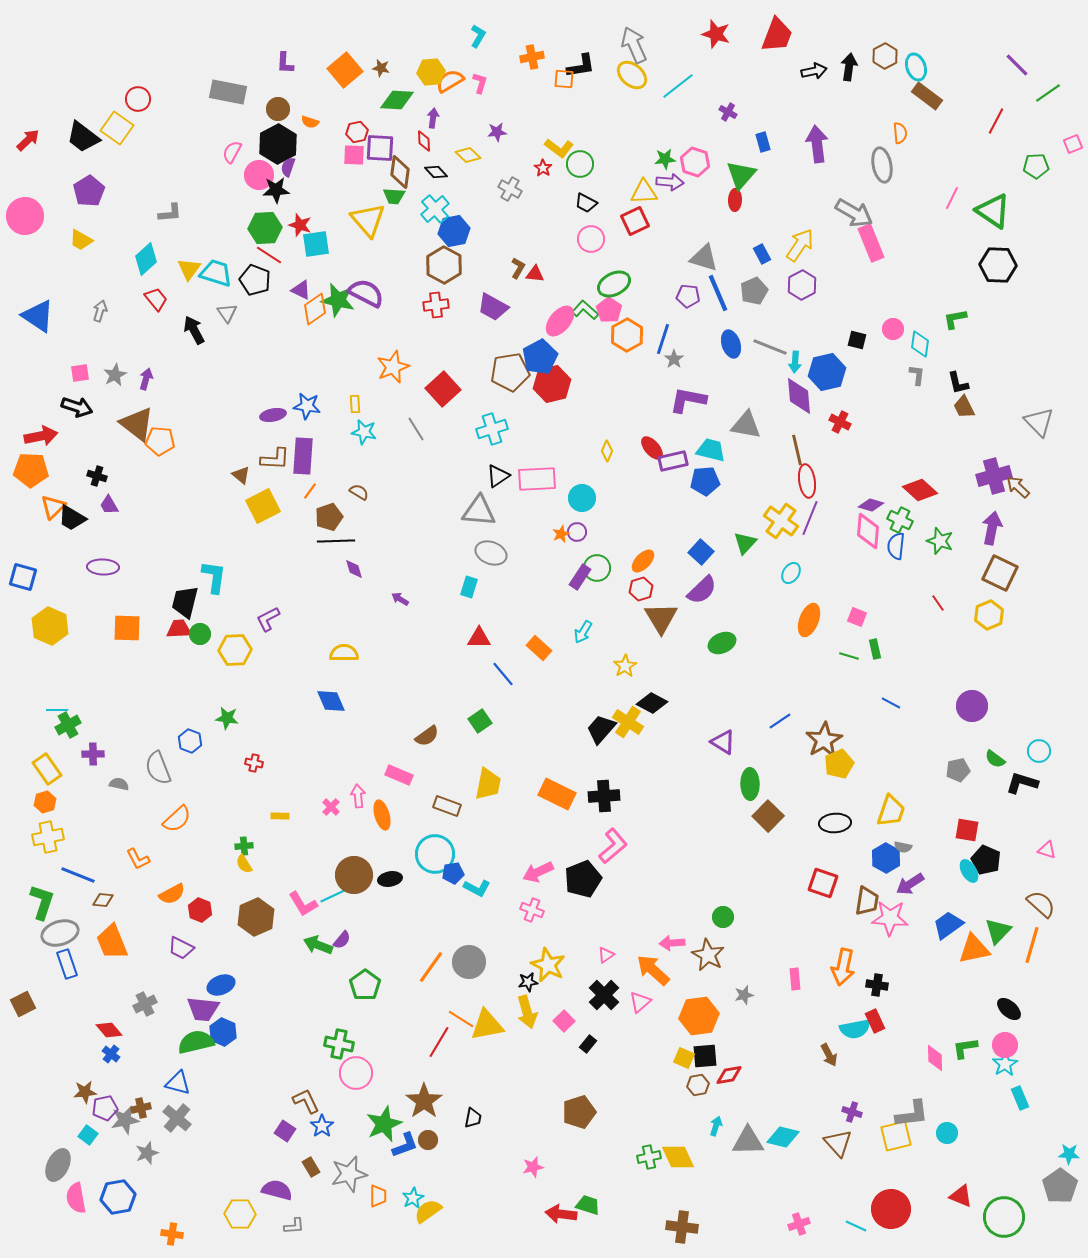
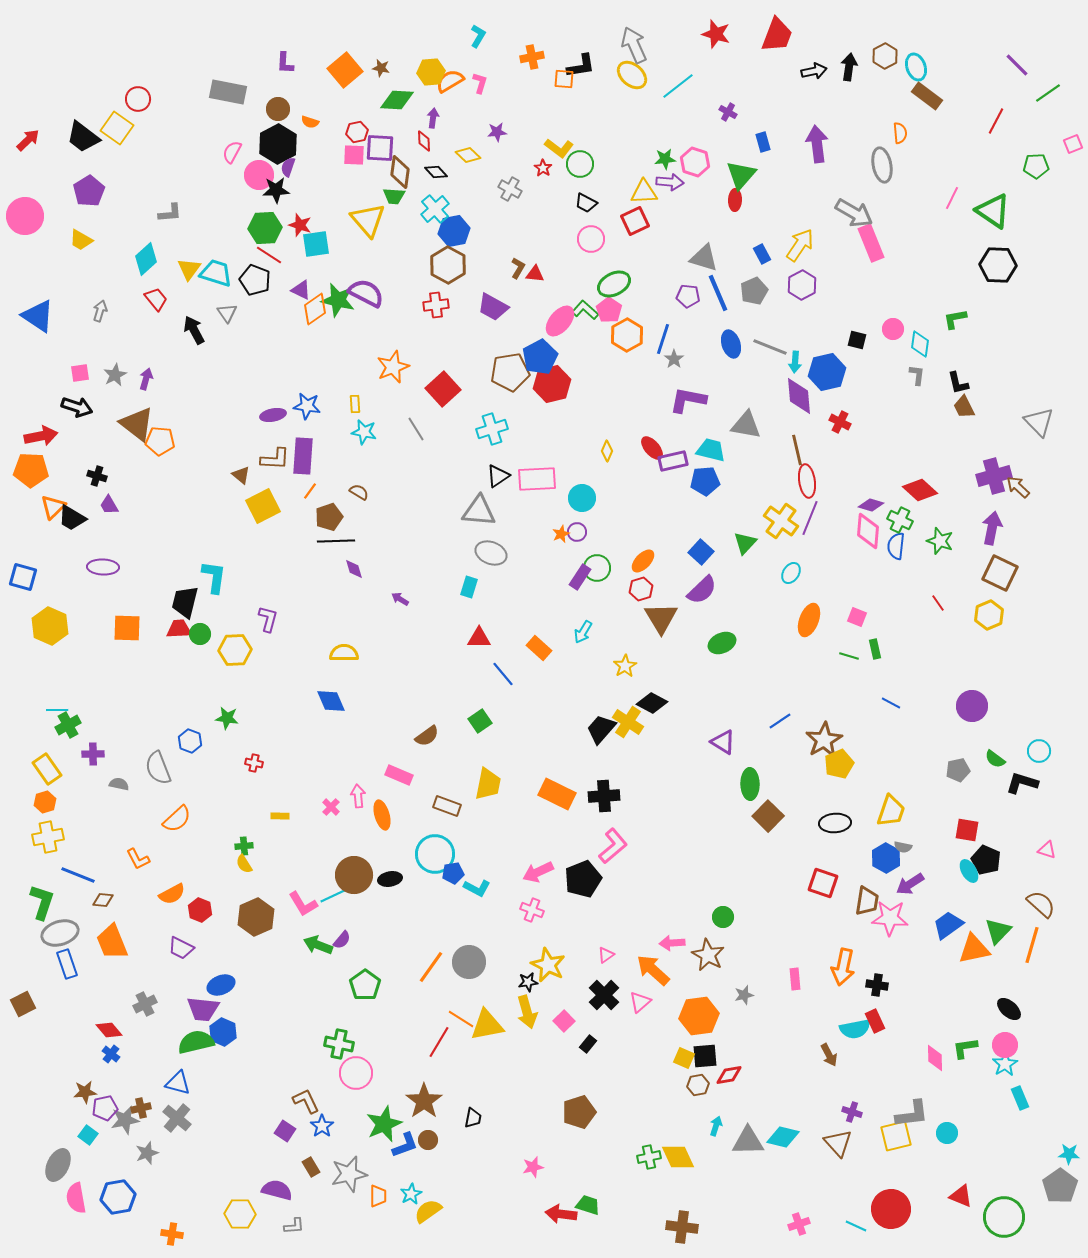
brown hexagon at (444, 265): moved 4 px right
purple L-shape at (268, 619): rotated 132 degrees clockwise
cyan star at (413, 1198): moved 2 px left, 4 px up
